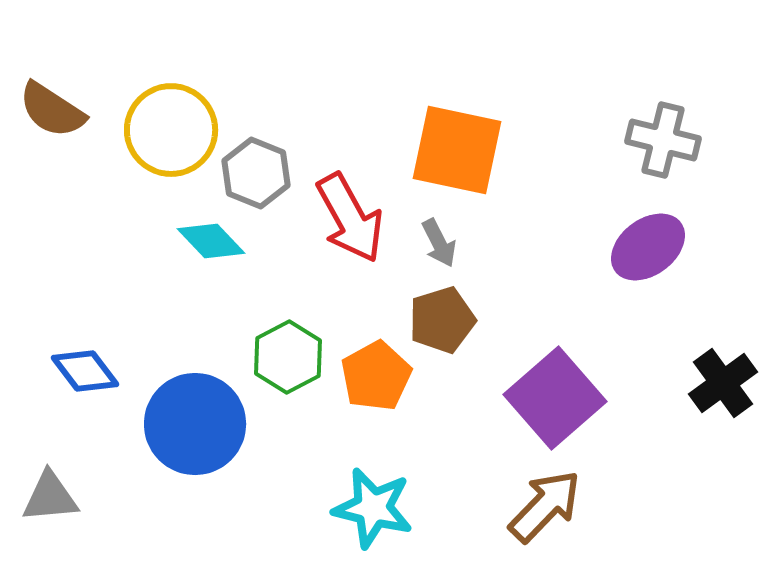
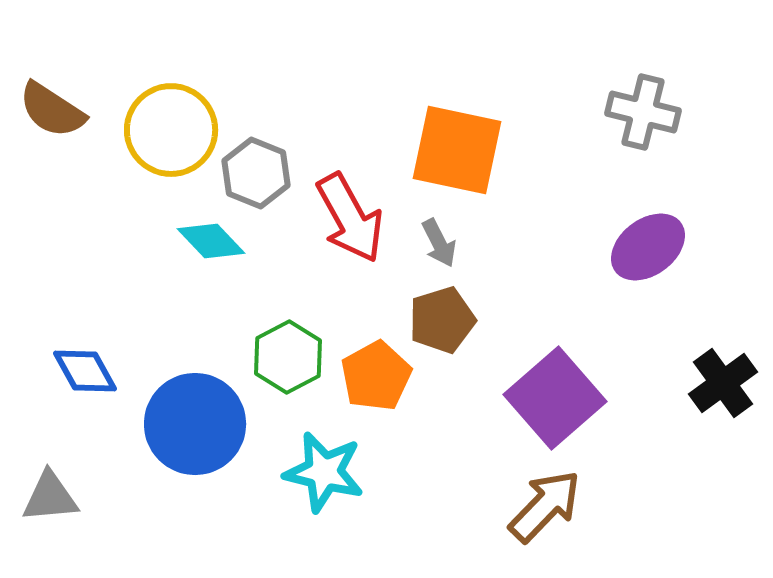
gray cross: moved 20 px left, 28 px up
blue diamond: rotated 8 degrees clockwise
cyan star: moved 49 px left, 36 px up
